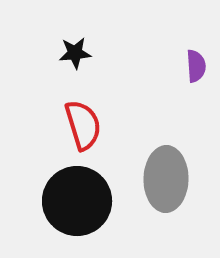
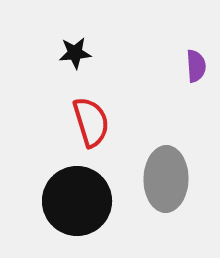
red semicircle: moved 8 px right, 3 px up
